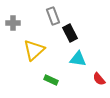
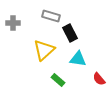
gray rectangle: moved 2 px left; rotated 54 degrees counterclockwise
yellow triangle: moved 10 px right
green rectangle: moved 7 px right; rotated 16 degrees clockwise
